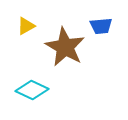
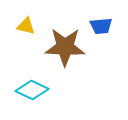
yellow triangle: rotated 42 degrees clockwise
brown star: rotated 27 degrees counterclockwise
